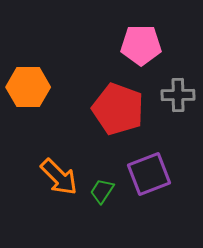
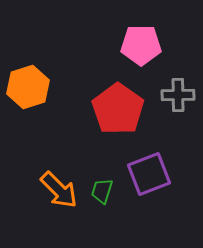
orange hexagon: rotated 18 degrees counterclockwise
red pentagon: rotated 15 degrees clockwise
orange arrow: moved 13 px down
green trapezoid: rotated 16 degrees counterclockwise
